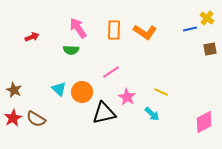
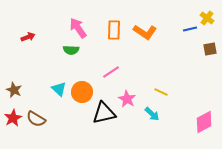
red arrow: moved 4 px left
pink star: moved 2 px down
